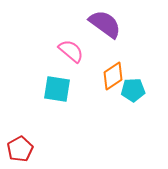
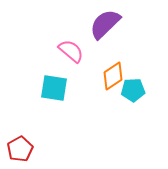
purple semicircle: rotated 80 degrees counterclockwise
cyan square: moved 3 px left, 1 px up
